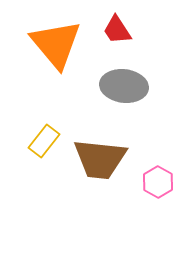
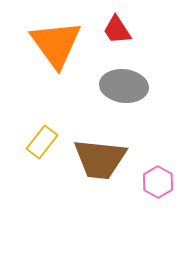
orange triangle: rotated 4 degrees clockwise
yellow rectangle: moved 2 px left, 1 px down
